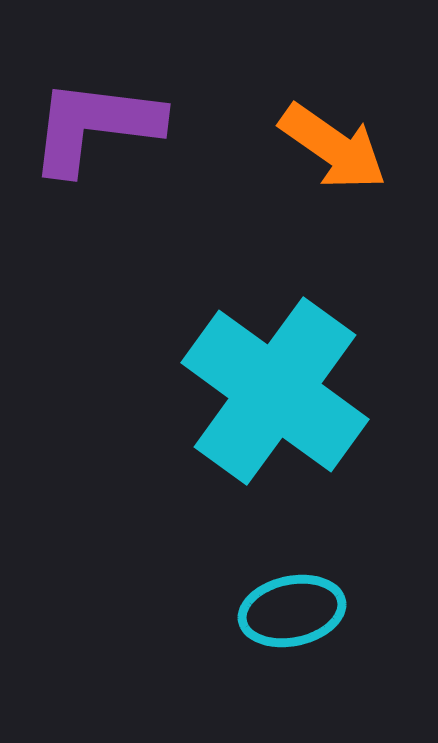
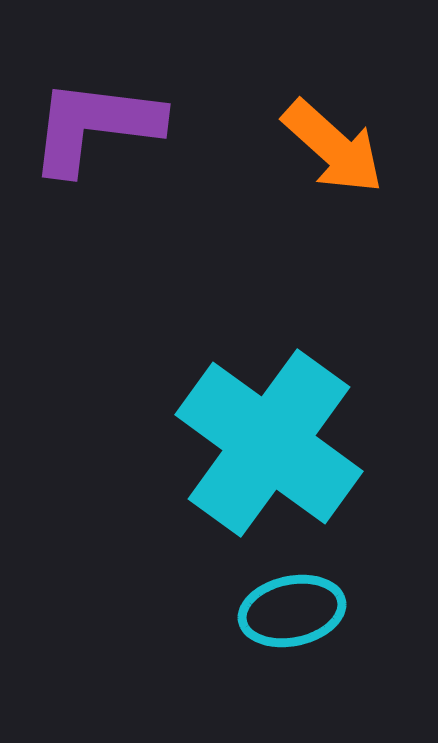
orange arrow: rotated 7 degrees clockwise
cyan cross: moved 6 px left, 52 px down
